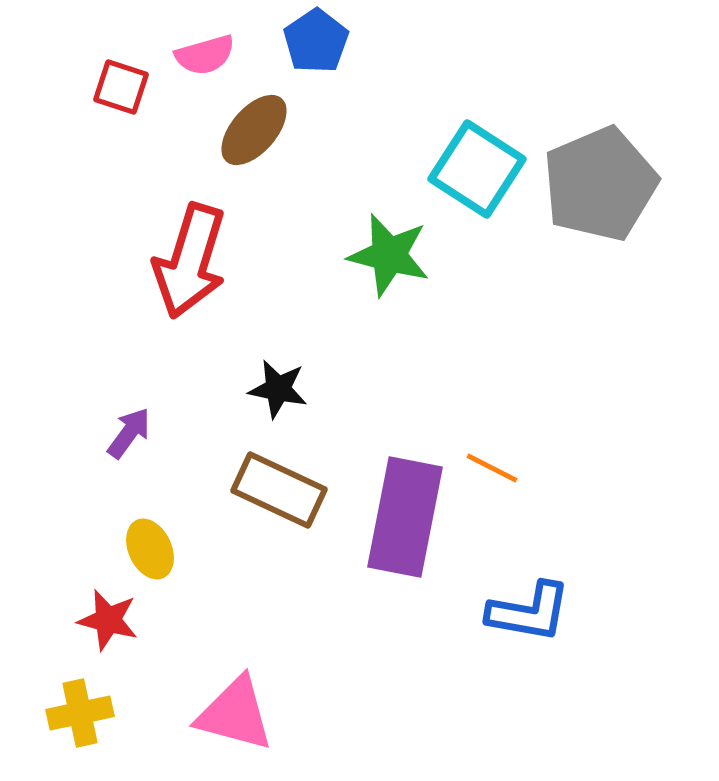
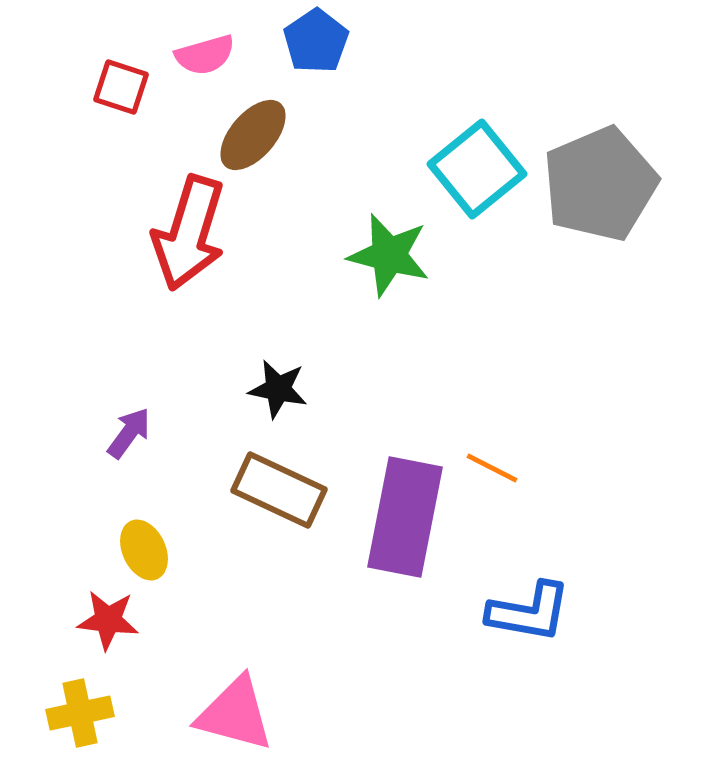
brown ellipse: moved 1 px left, 5 px down
cyan square: rotated 18 degrees clockwise
red arrow: moved 1 px left, 28 px up
yellow ellipse: moved 6 px left, 1 px down
red star: rotated 8 degrees counterclockwise
